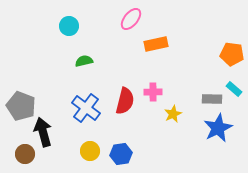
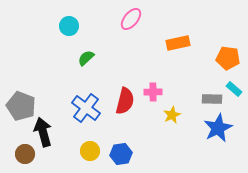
orange rectangle: moved 22 px right, 1 px up
orange pentagon: moved 4 px left, 4 px down
green semicircle: moved 2 px right, 3 px up; rotated 30 degrees counterclockwise
yellow star: moved 1 px left, 1 px down
